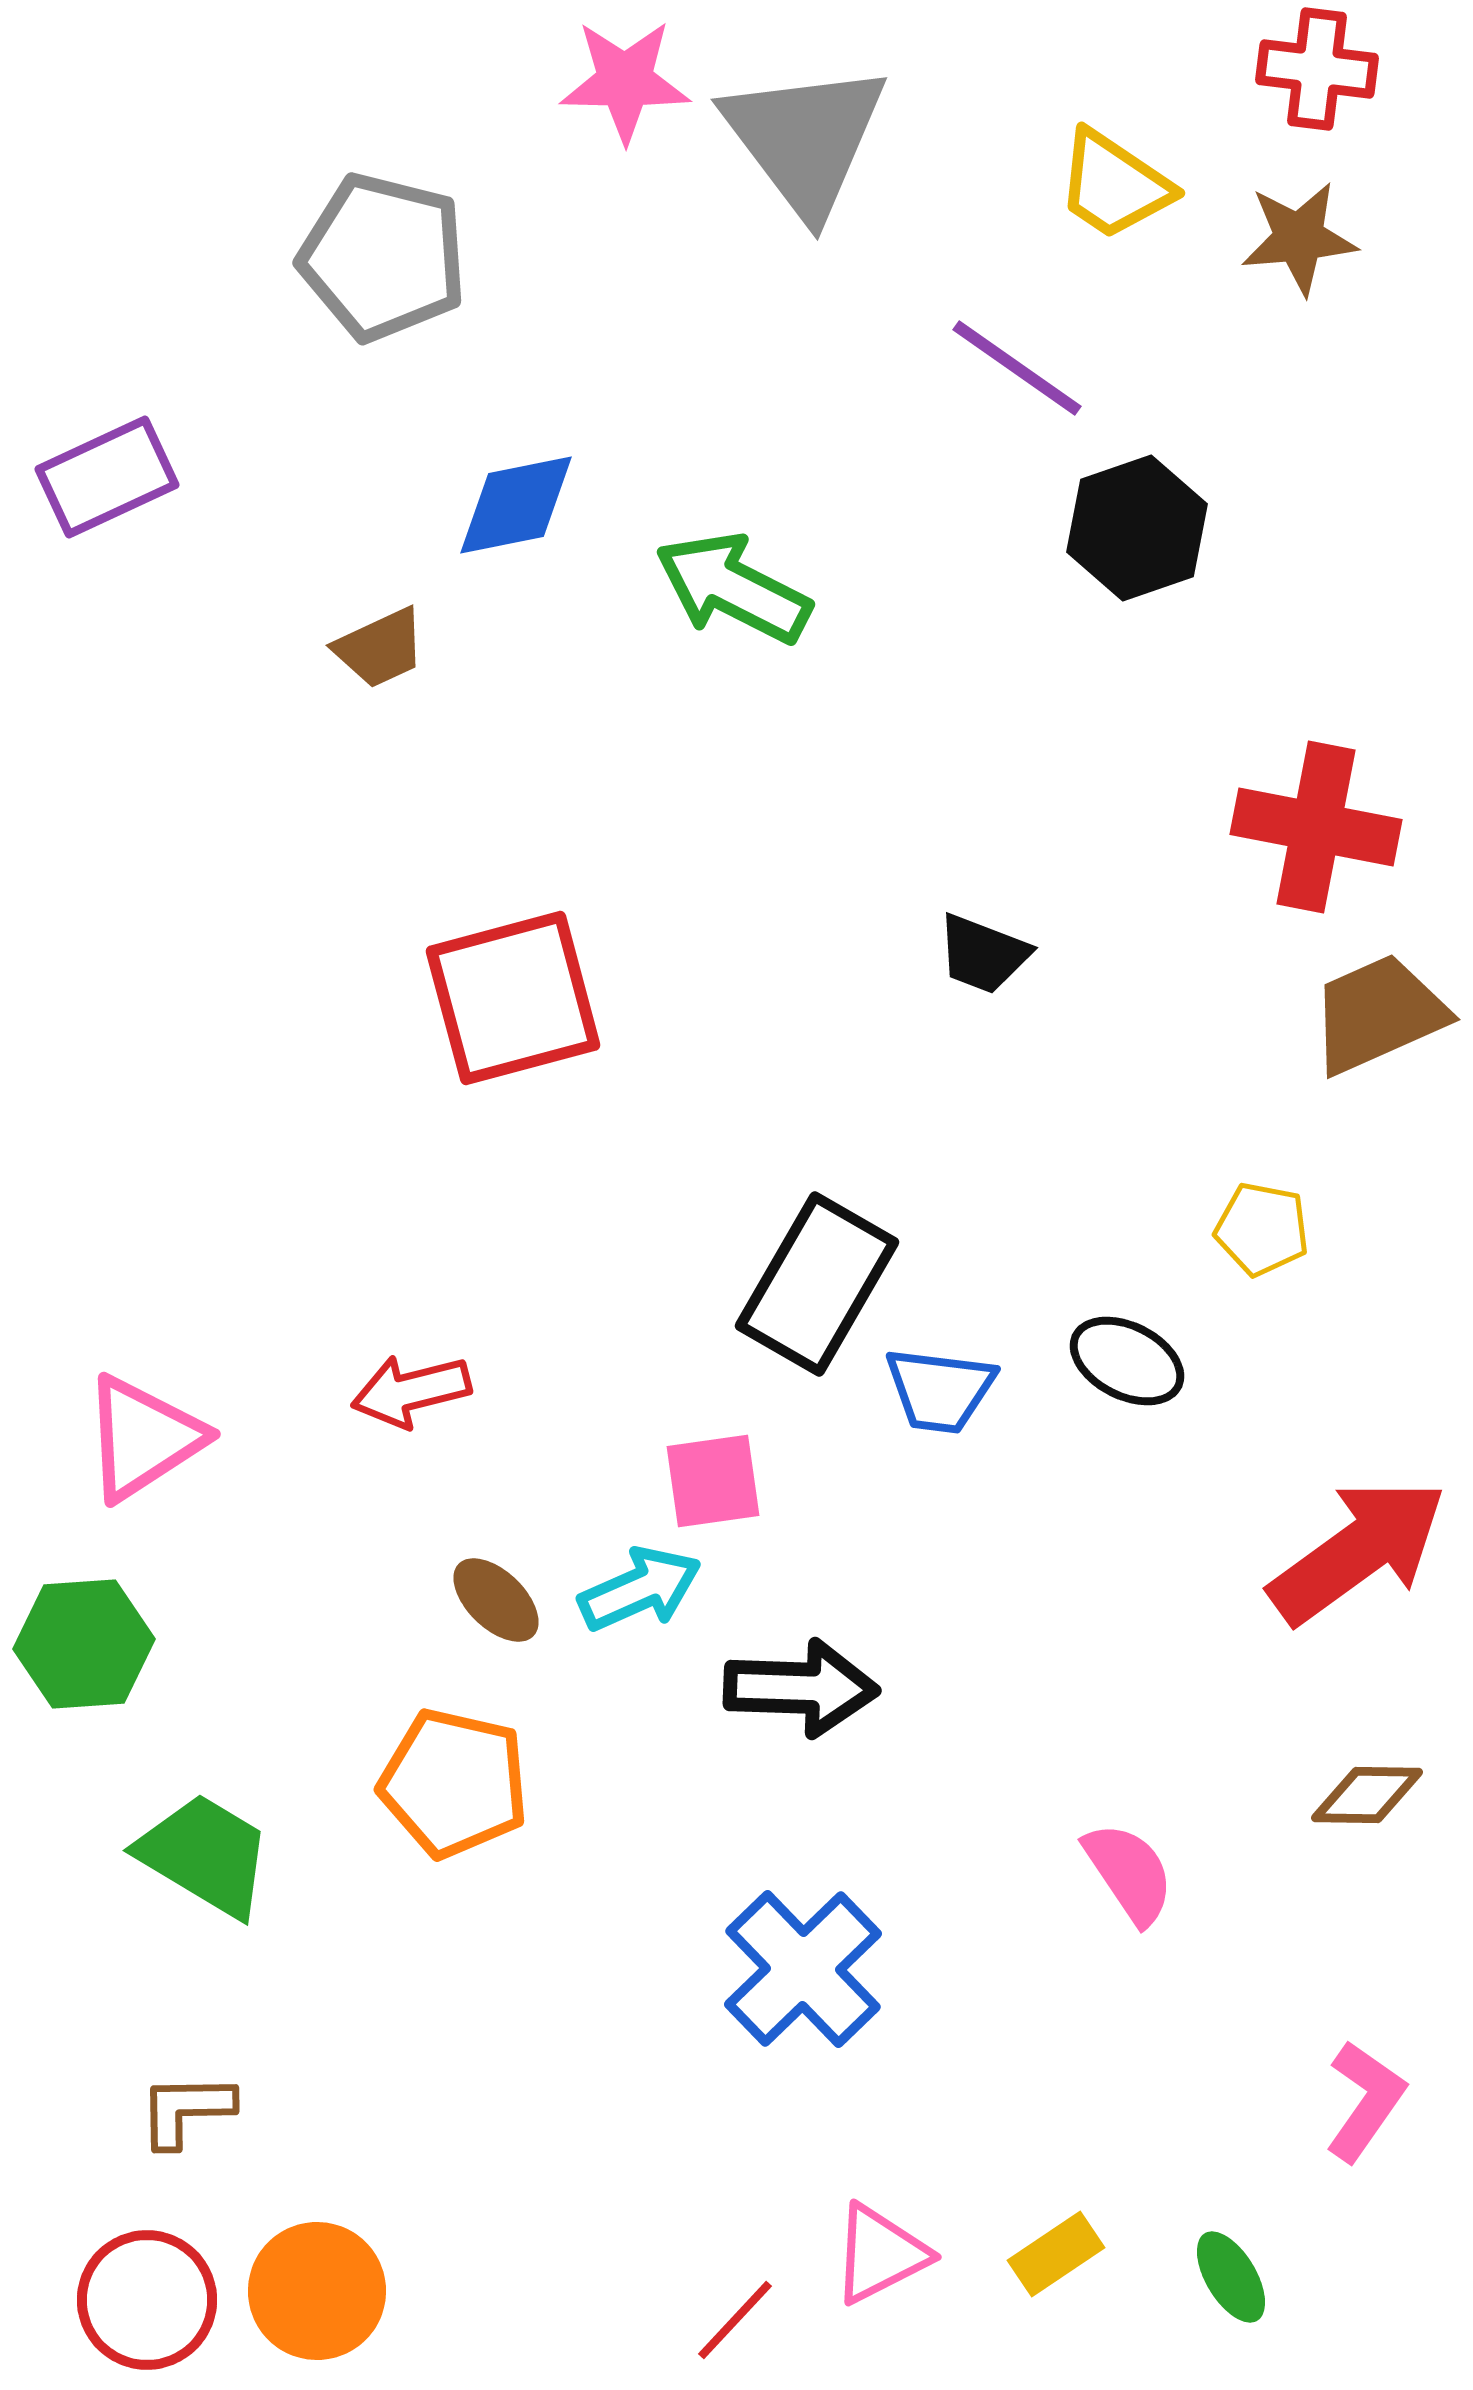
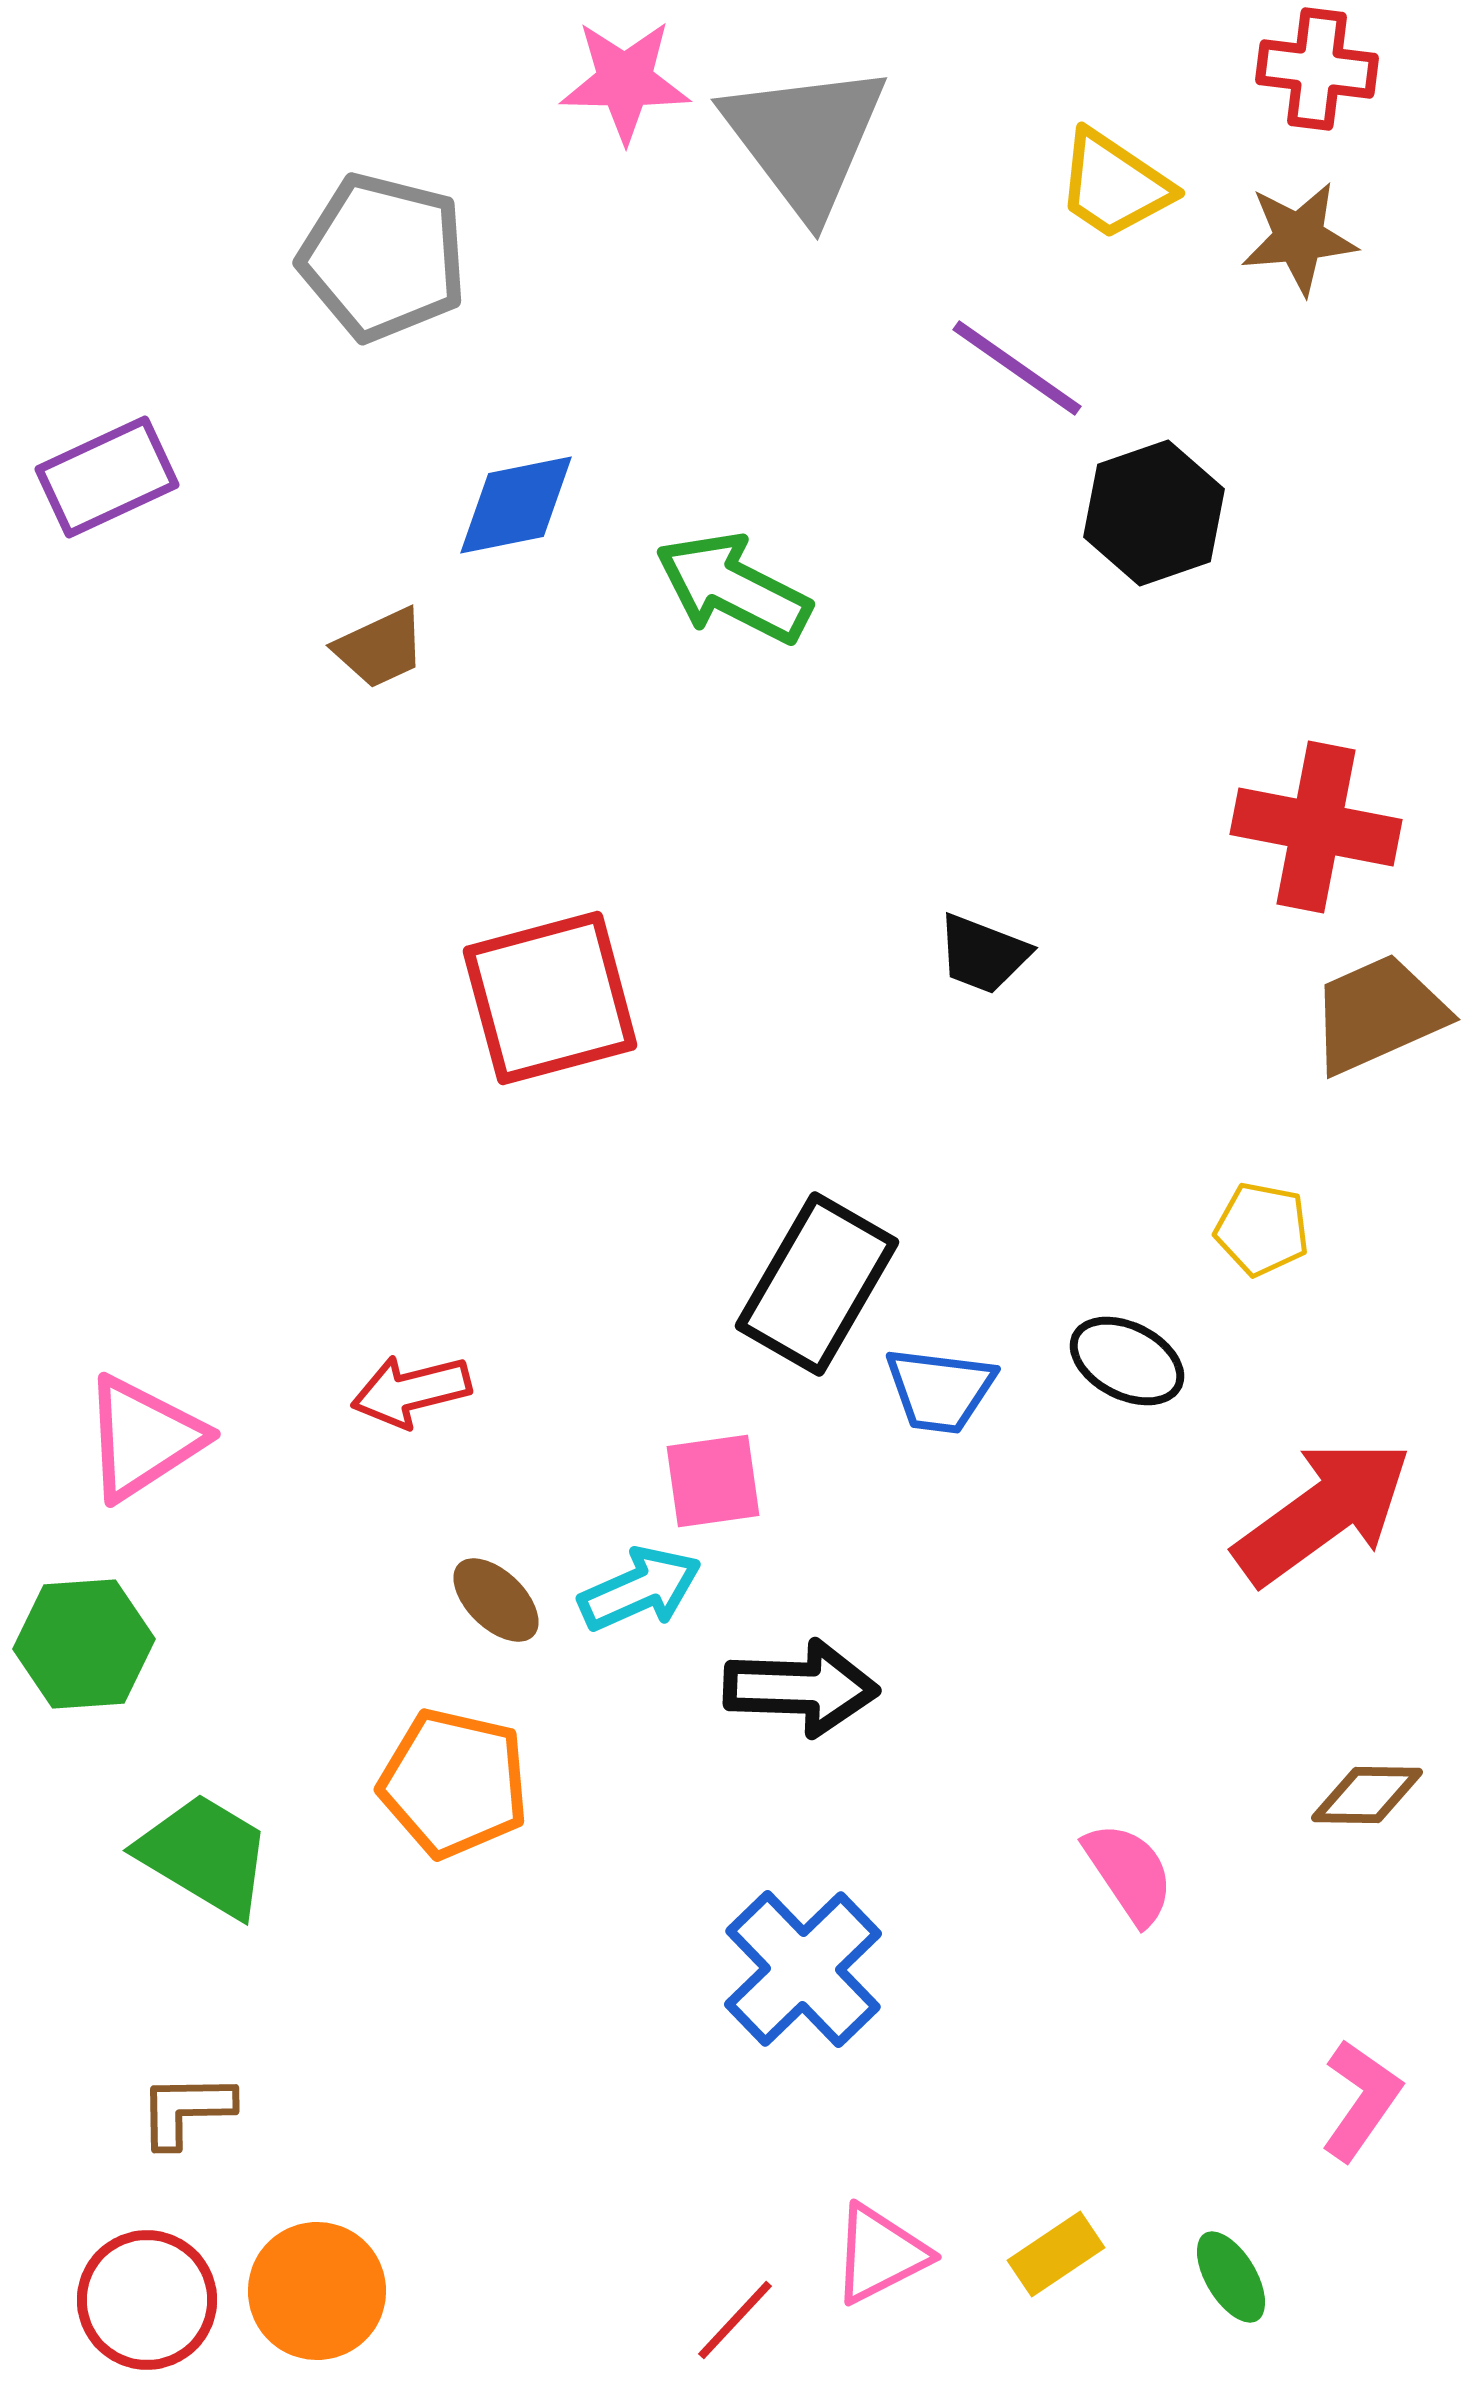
black hexagon at (1137, 528): moved 17 px right, 15 px up
red square at (513, 998): moved 37 px right
red arrow at (1358, 1551): moved 35 px left, 39 px up
pink L-shape at (1365, 2101): moved 4 px left, 1 px up
